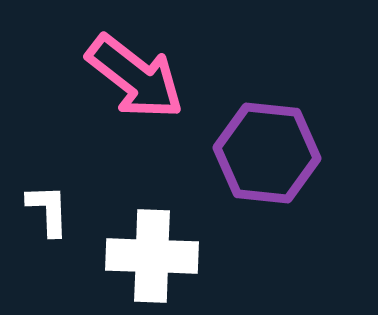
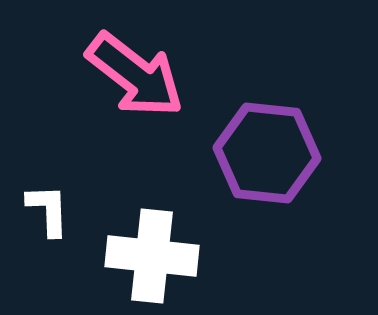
pink arrow: moved 2 px up
white cross: rotated 4 degrees clockwise
